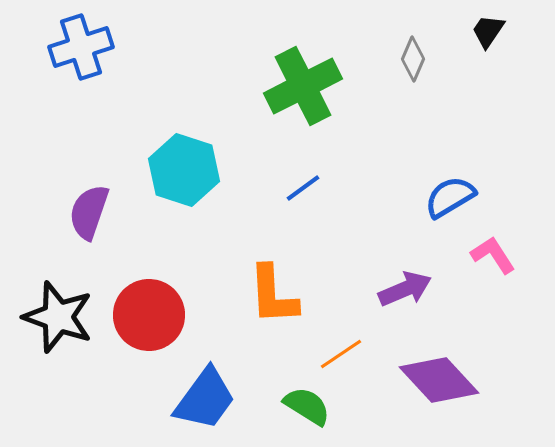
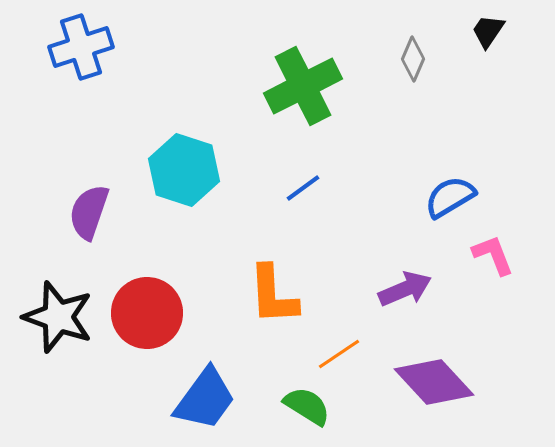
pink L-shape: rotated 12 degrees clockwise
red circle: moved 2 px left, 2 px up
orange line: moved 2 px left
purple diamond: moved 5 px left, 2 px down
